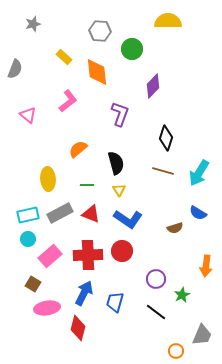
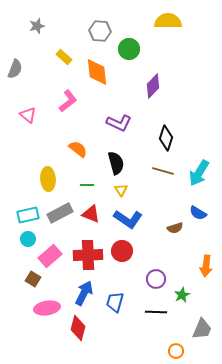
gray star: moved 4 px right, 2 px down
green circle: moved 3 px left
purple L-shape: moved 1 px left, 9 px down; rotated 95 degrees clockwise
orange semicircle: rotated 78 degrees clockwise
yellow triangle: moved 2 px right
brown square: moved 5 px up
black line: rotated 35 degrees counterclockwise
gray trapezoid: moved 6 px up
